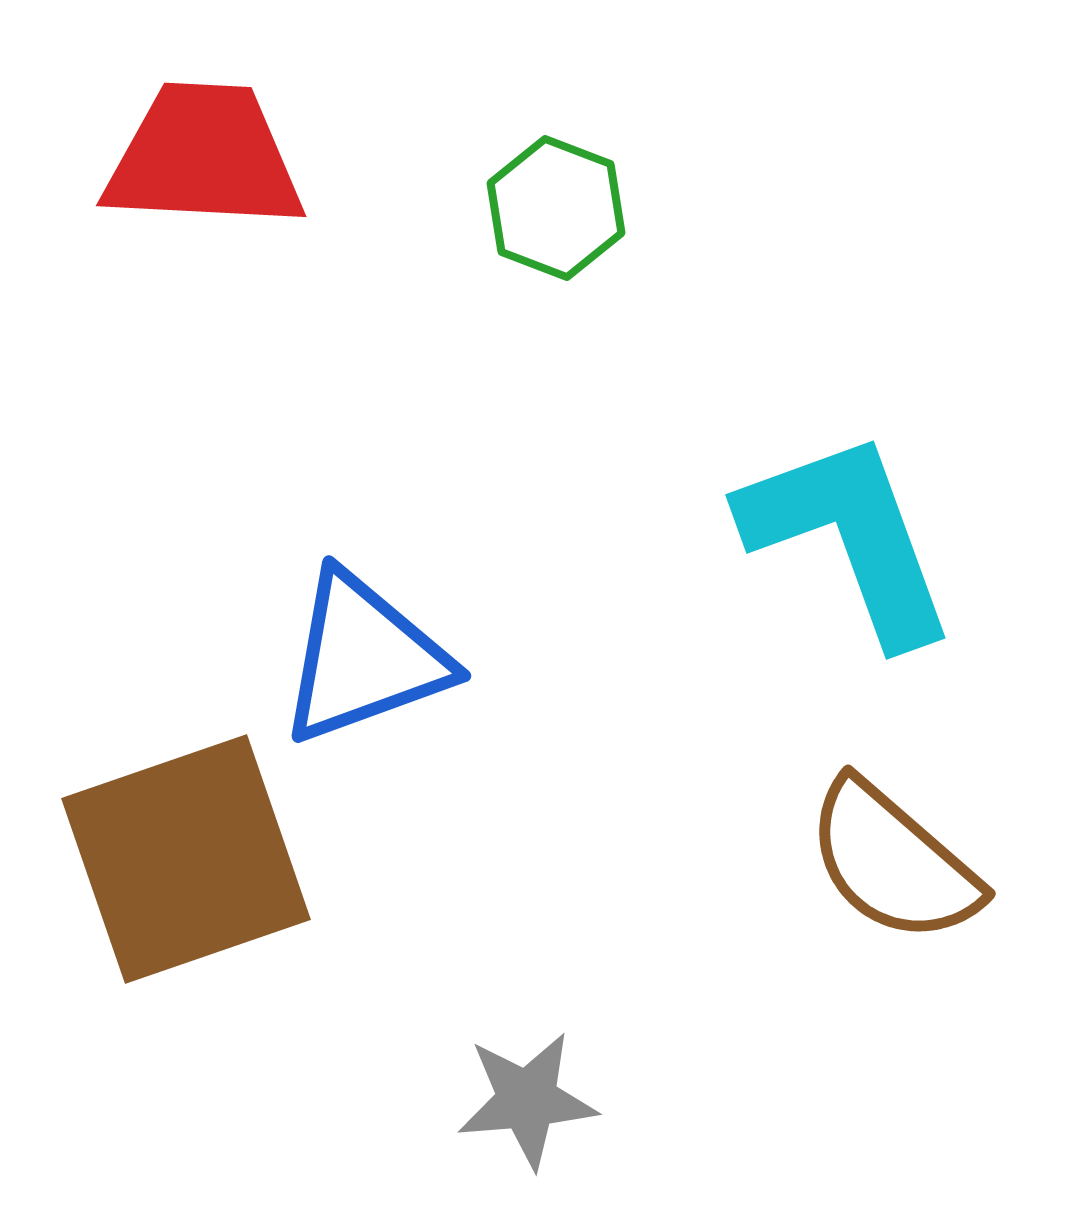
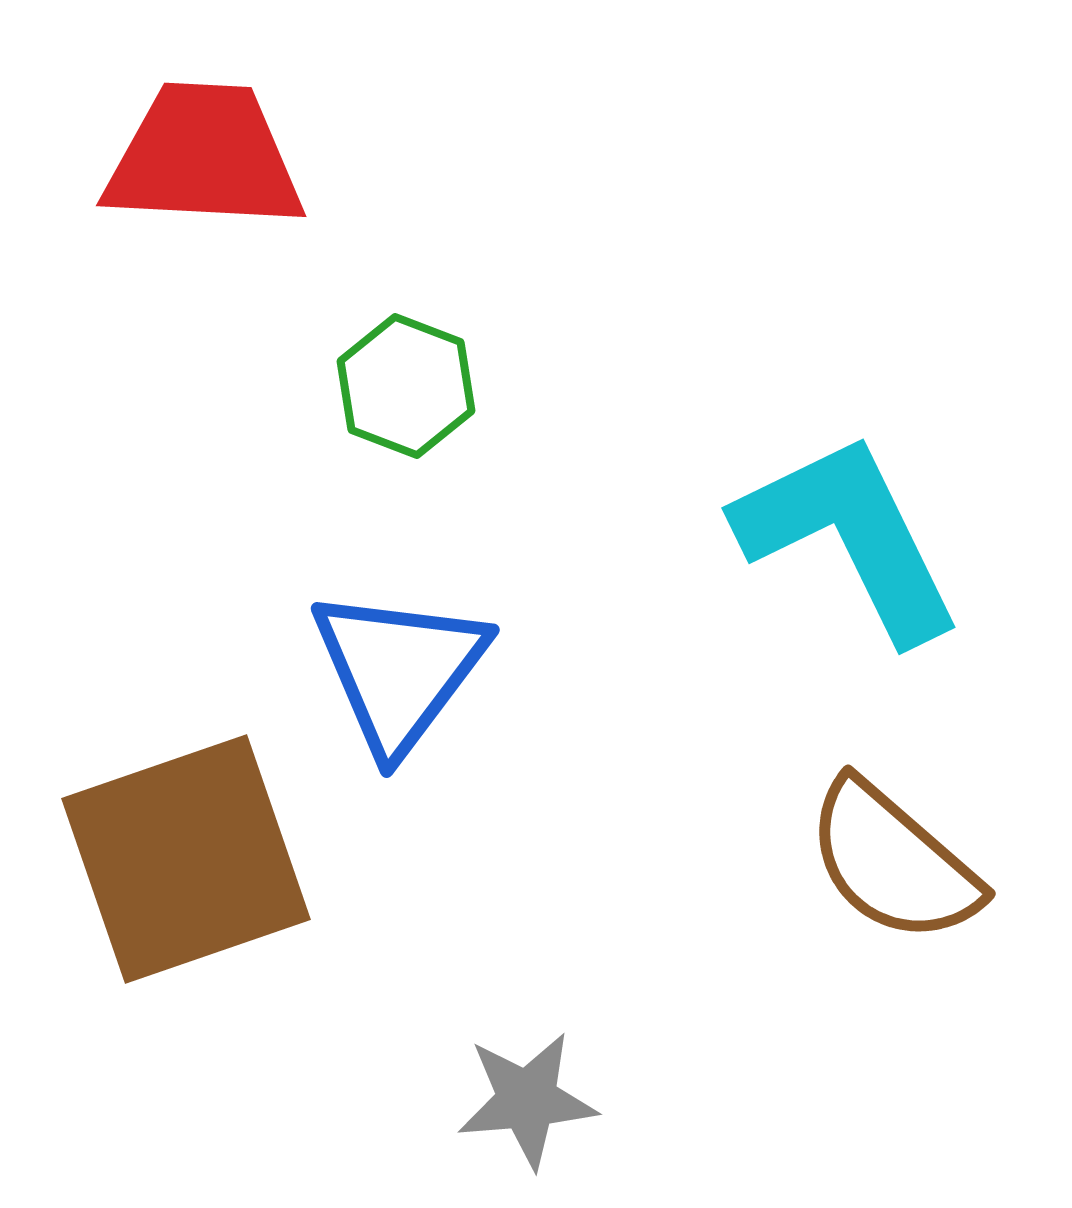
green hexagon: moved 150 px left, 178 px down
cyan L-shape: rotated 6 degrees counterclockwise
blue triangle: moved 35 px right, 12 px down; rotated 33 degrees counterclockwise
